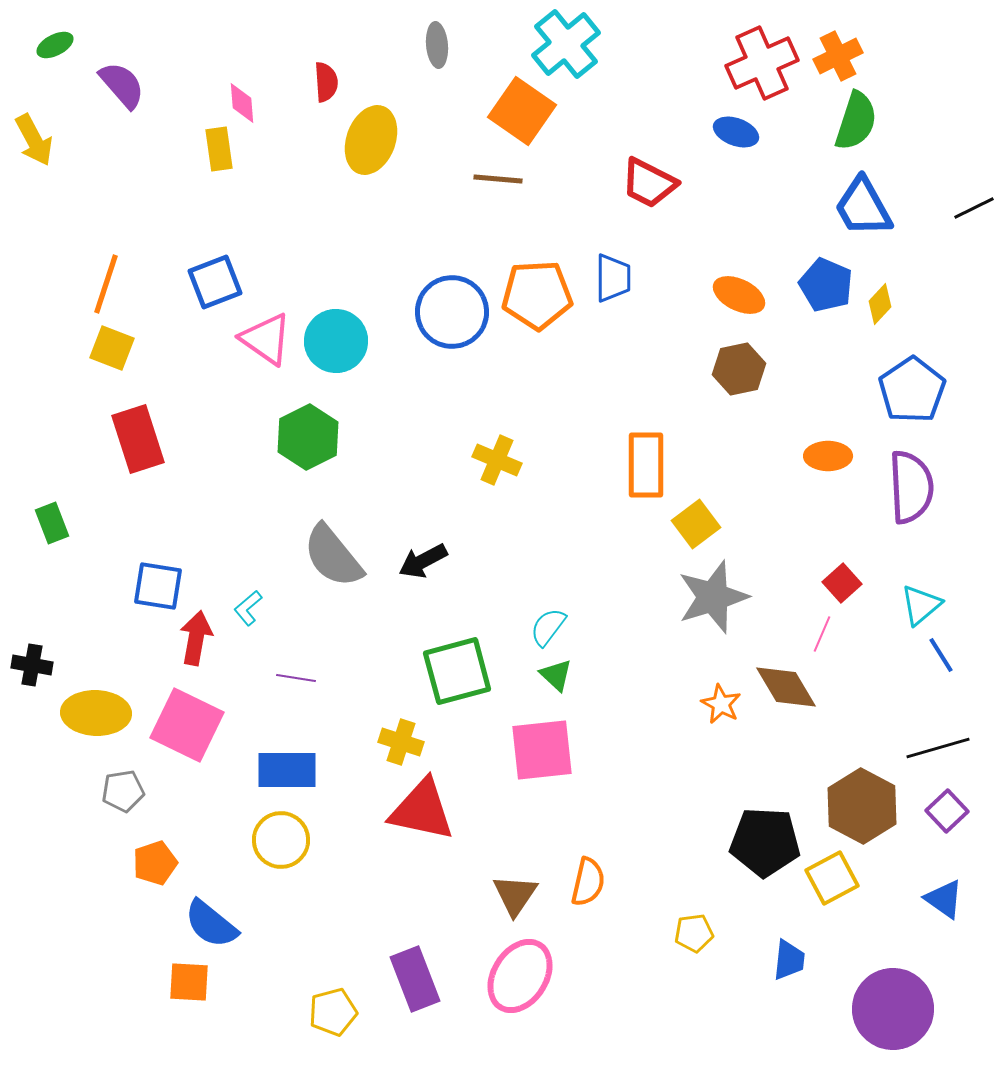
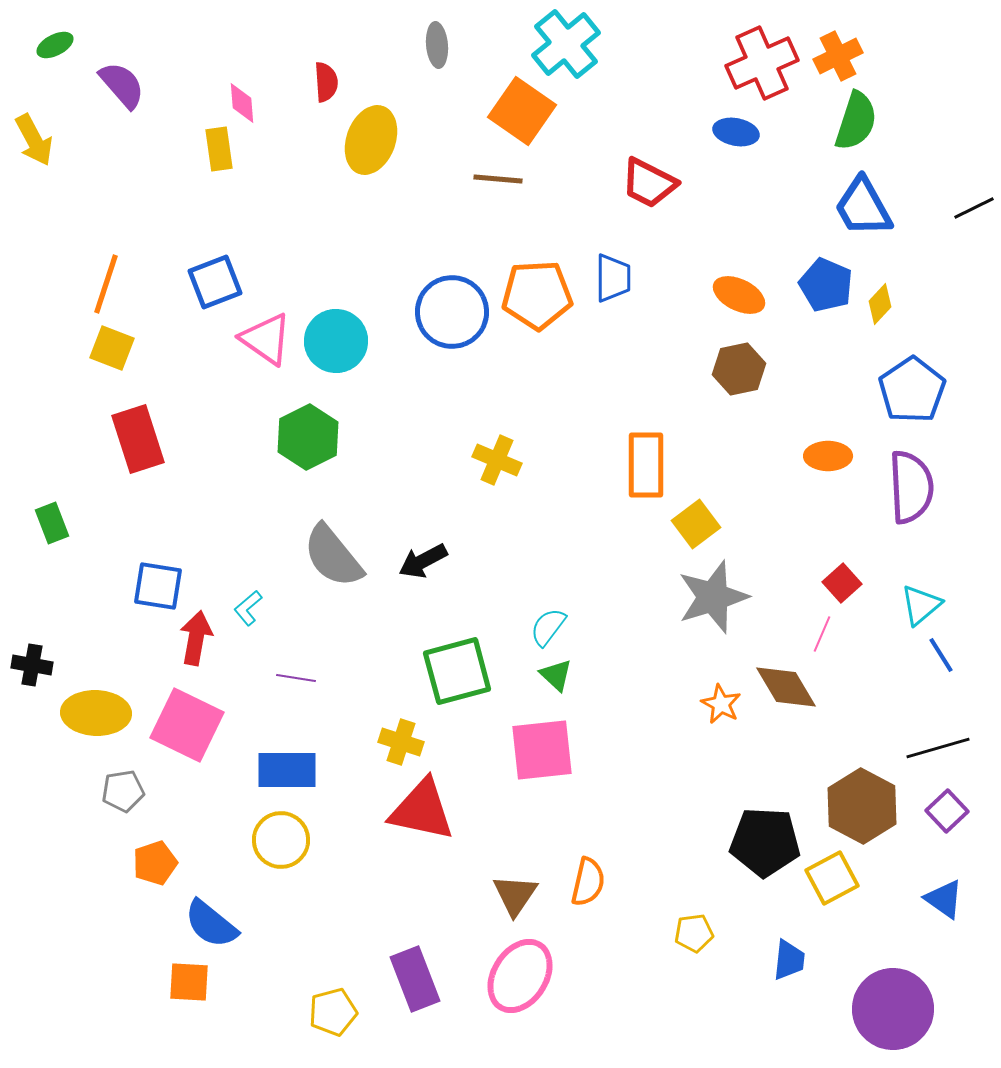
blue ellipse at (736, 132): rotated 9 degrees counterclockwise
